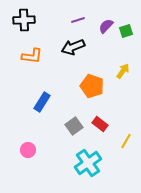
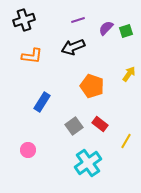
black cross: rotated 15 degrees counterclockwise
purple semicircle: moved 2 px down
yellow arrow: moved 6 px right, 3 px down
